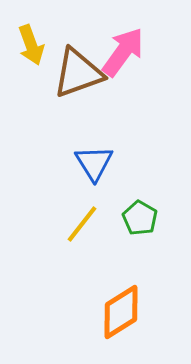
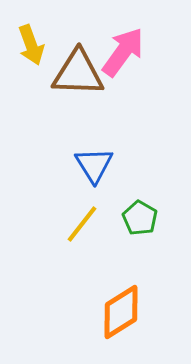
brown triangle: rotated 22 degrees clockwise
blue triangle: moved 2 px down
